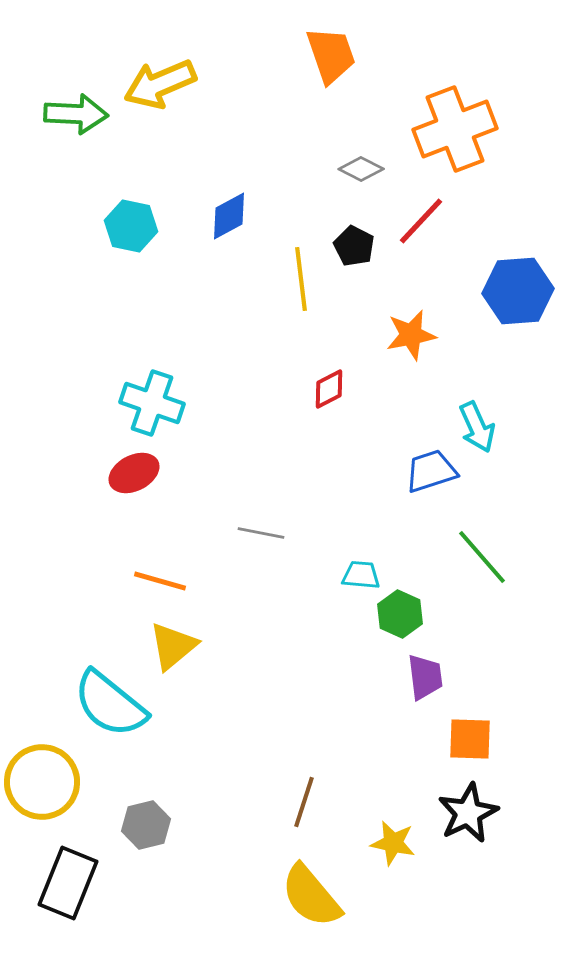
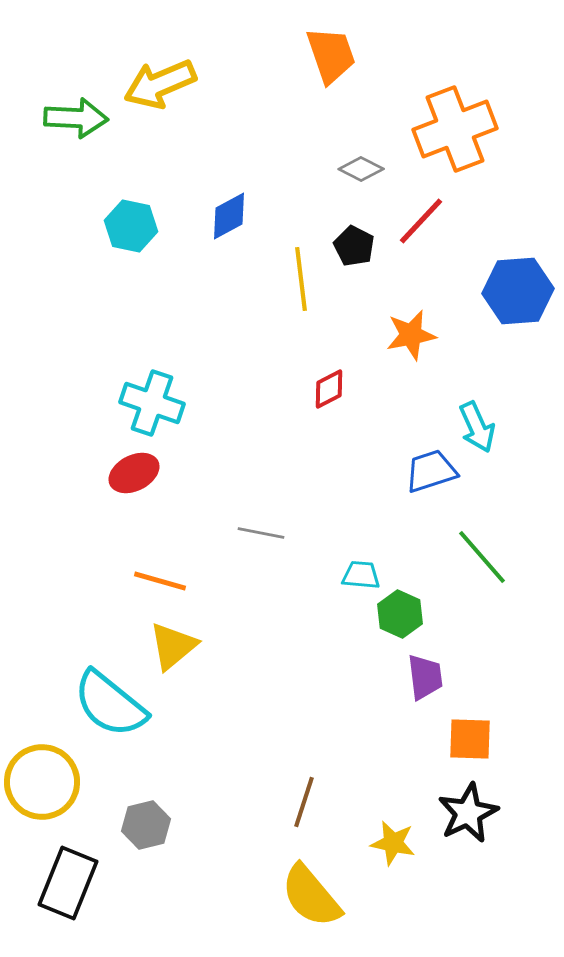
green arrow: moved 4 px down
